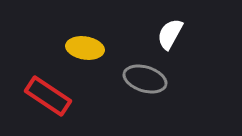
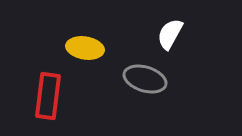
red rectangle: rotated 63 degrees clockwise
